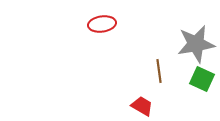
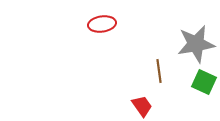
green square: moved 2 px right, 3 px down
red trapezoid: rotated 25 degrees clockwise
